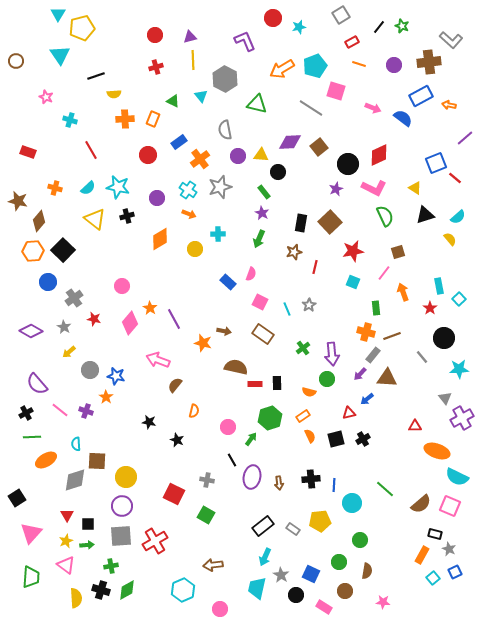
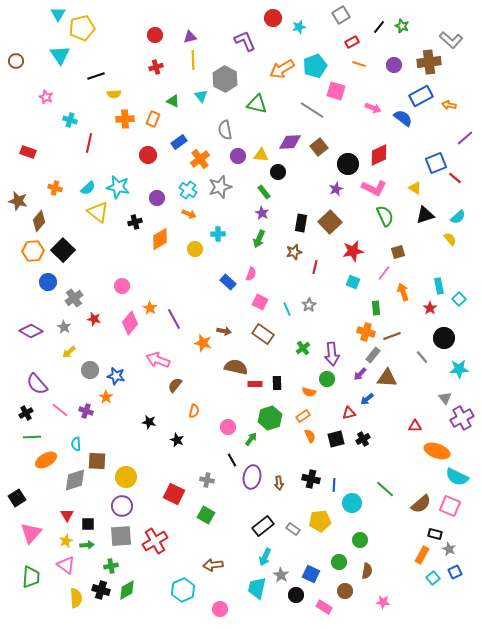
gray line at (311, 108): moved 1 px right, 2 px down
red line at (91, 150): moved 2 px left, 7 px up; rotated 42 degrees clockwise
black cross at (127, 216): moved 8 px right, 6 px down
yellow triangle at (95, 219): moved 3 px right, 7 px up
black cross at (311, 479): rotated 18 degrees clockwise
